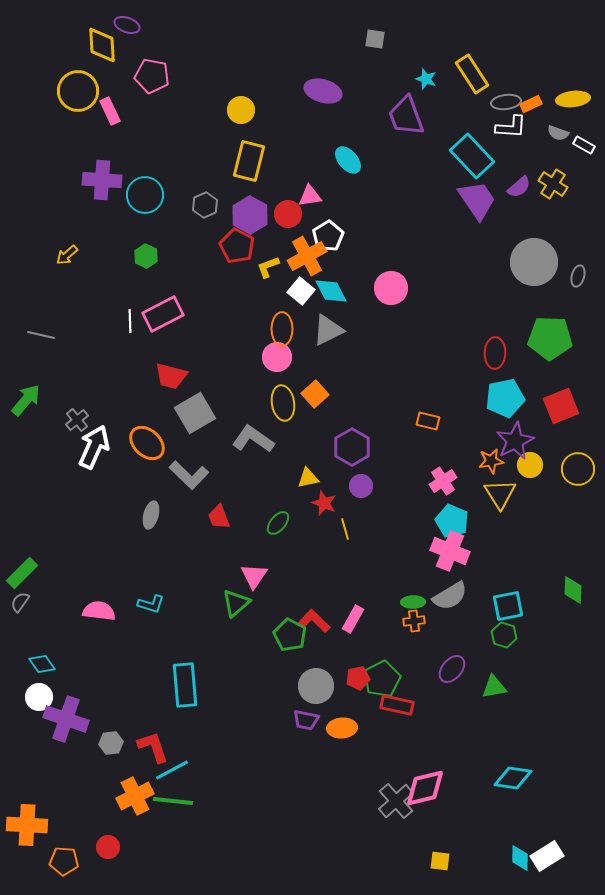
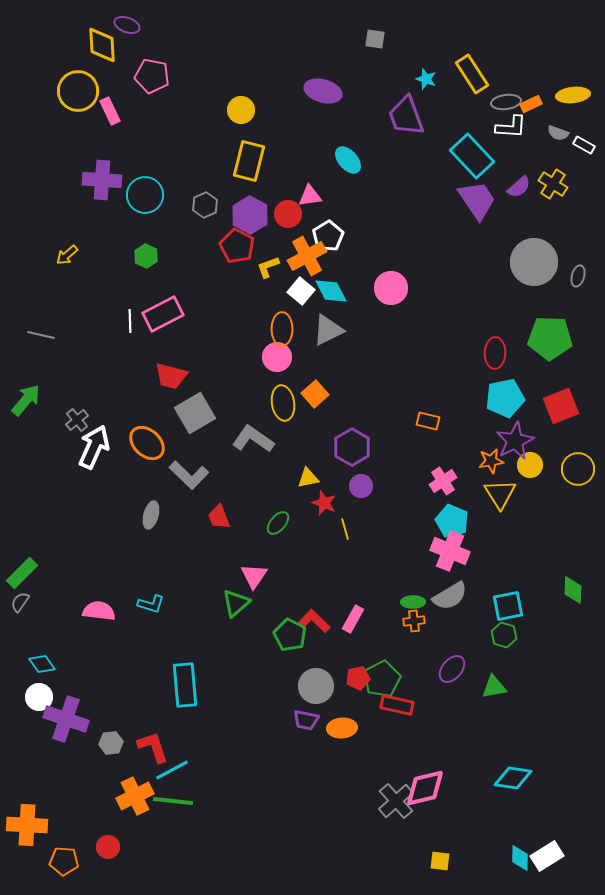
yellow ellipse at (573, 99): moved 4 px up
